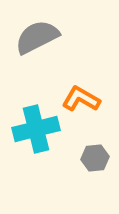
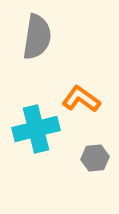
gray semicircle: rotated 126 degrees clockwise
orange L-shape: rotated 6 degrees clockwise
